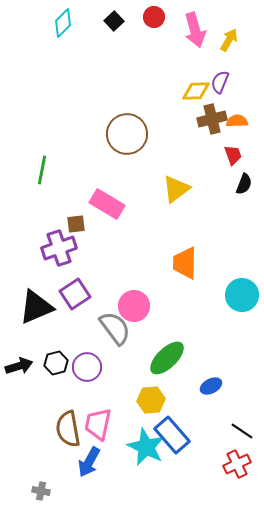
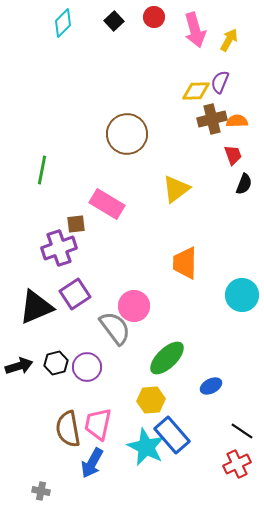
blue arrow: moved 3 px right, 1 px down
